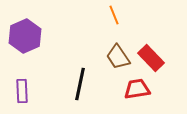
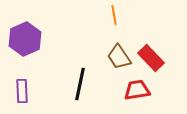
orange line: rotated 12 degrees clockwise
purple hexagon: moved 3 px down
brown trapezoid: moved 1 px right
red trapezoid: moved 1 px down
